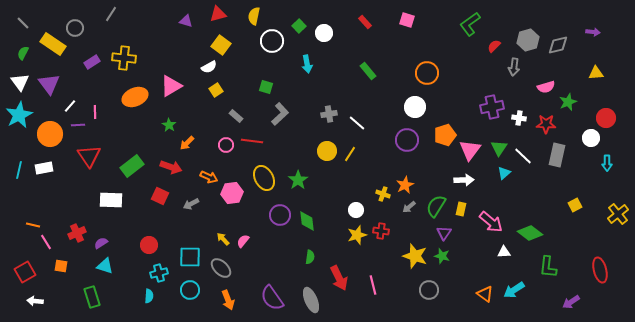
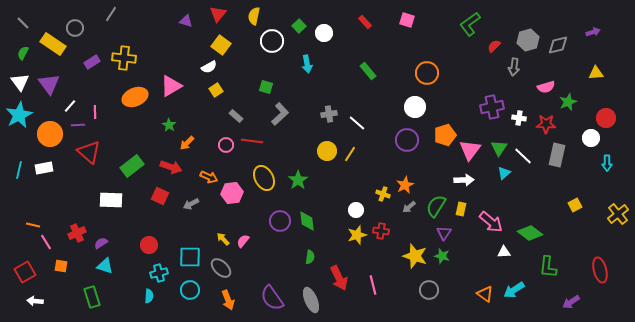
red triangle at (218, 14): rotated 36 degrees counterclockwise
purple arrow at (593, 32): rotated 24 degrees counterclockwise
red triangle at (89, 156): moved 4 px up; rotated 15 degrees counterclockwise
purple circle at (280, 215): moved 6 px down
